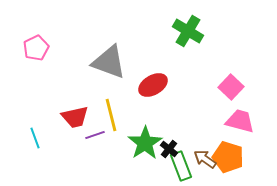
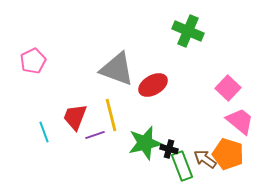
green cross: rotated 8 degrees counterclockwise
pink pentagon: moved 3 px left, 13 px down
gray triangle: moved 8 px right, 7 px down
pink square: moved 3 px left, 1 px down
red trapezoid: rotated 124 degrees clockwise
pink trapezoid: rotated 24 degrees clockwise
cyan line: moved 9 px right, 6 px up
green star: rotated 20 degrees clockwise
black cross: rotated 24 degrees counterclockwise
orange pentagon: moved 3 px up
green rectangle: moved 1 px right
